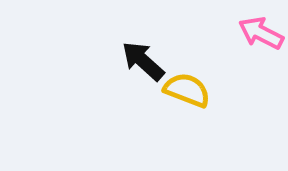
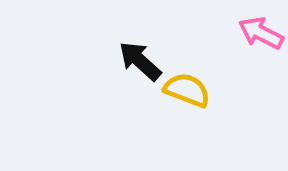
black arrow: moved 3 px left
